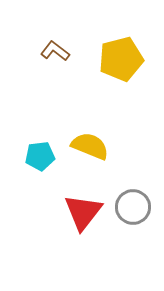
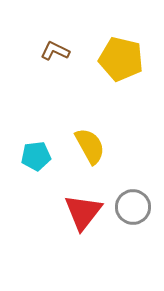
brown L-shape: rotated 12 degrees counterclockwise
yellow pentagon: rotated 27 degrees clockwise
yellow semicircle: rotated 39 degrees clockwise
cyan pentagon: moved 4 px left
